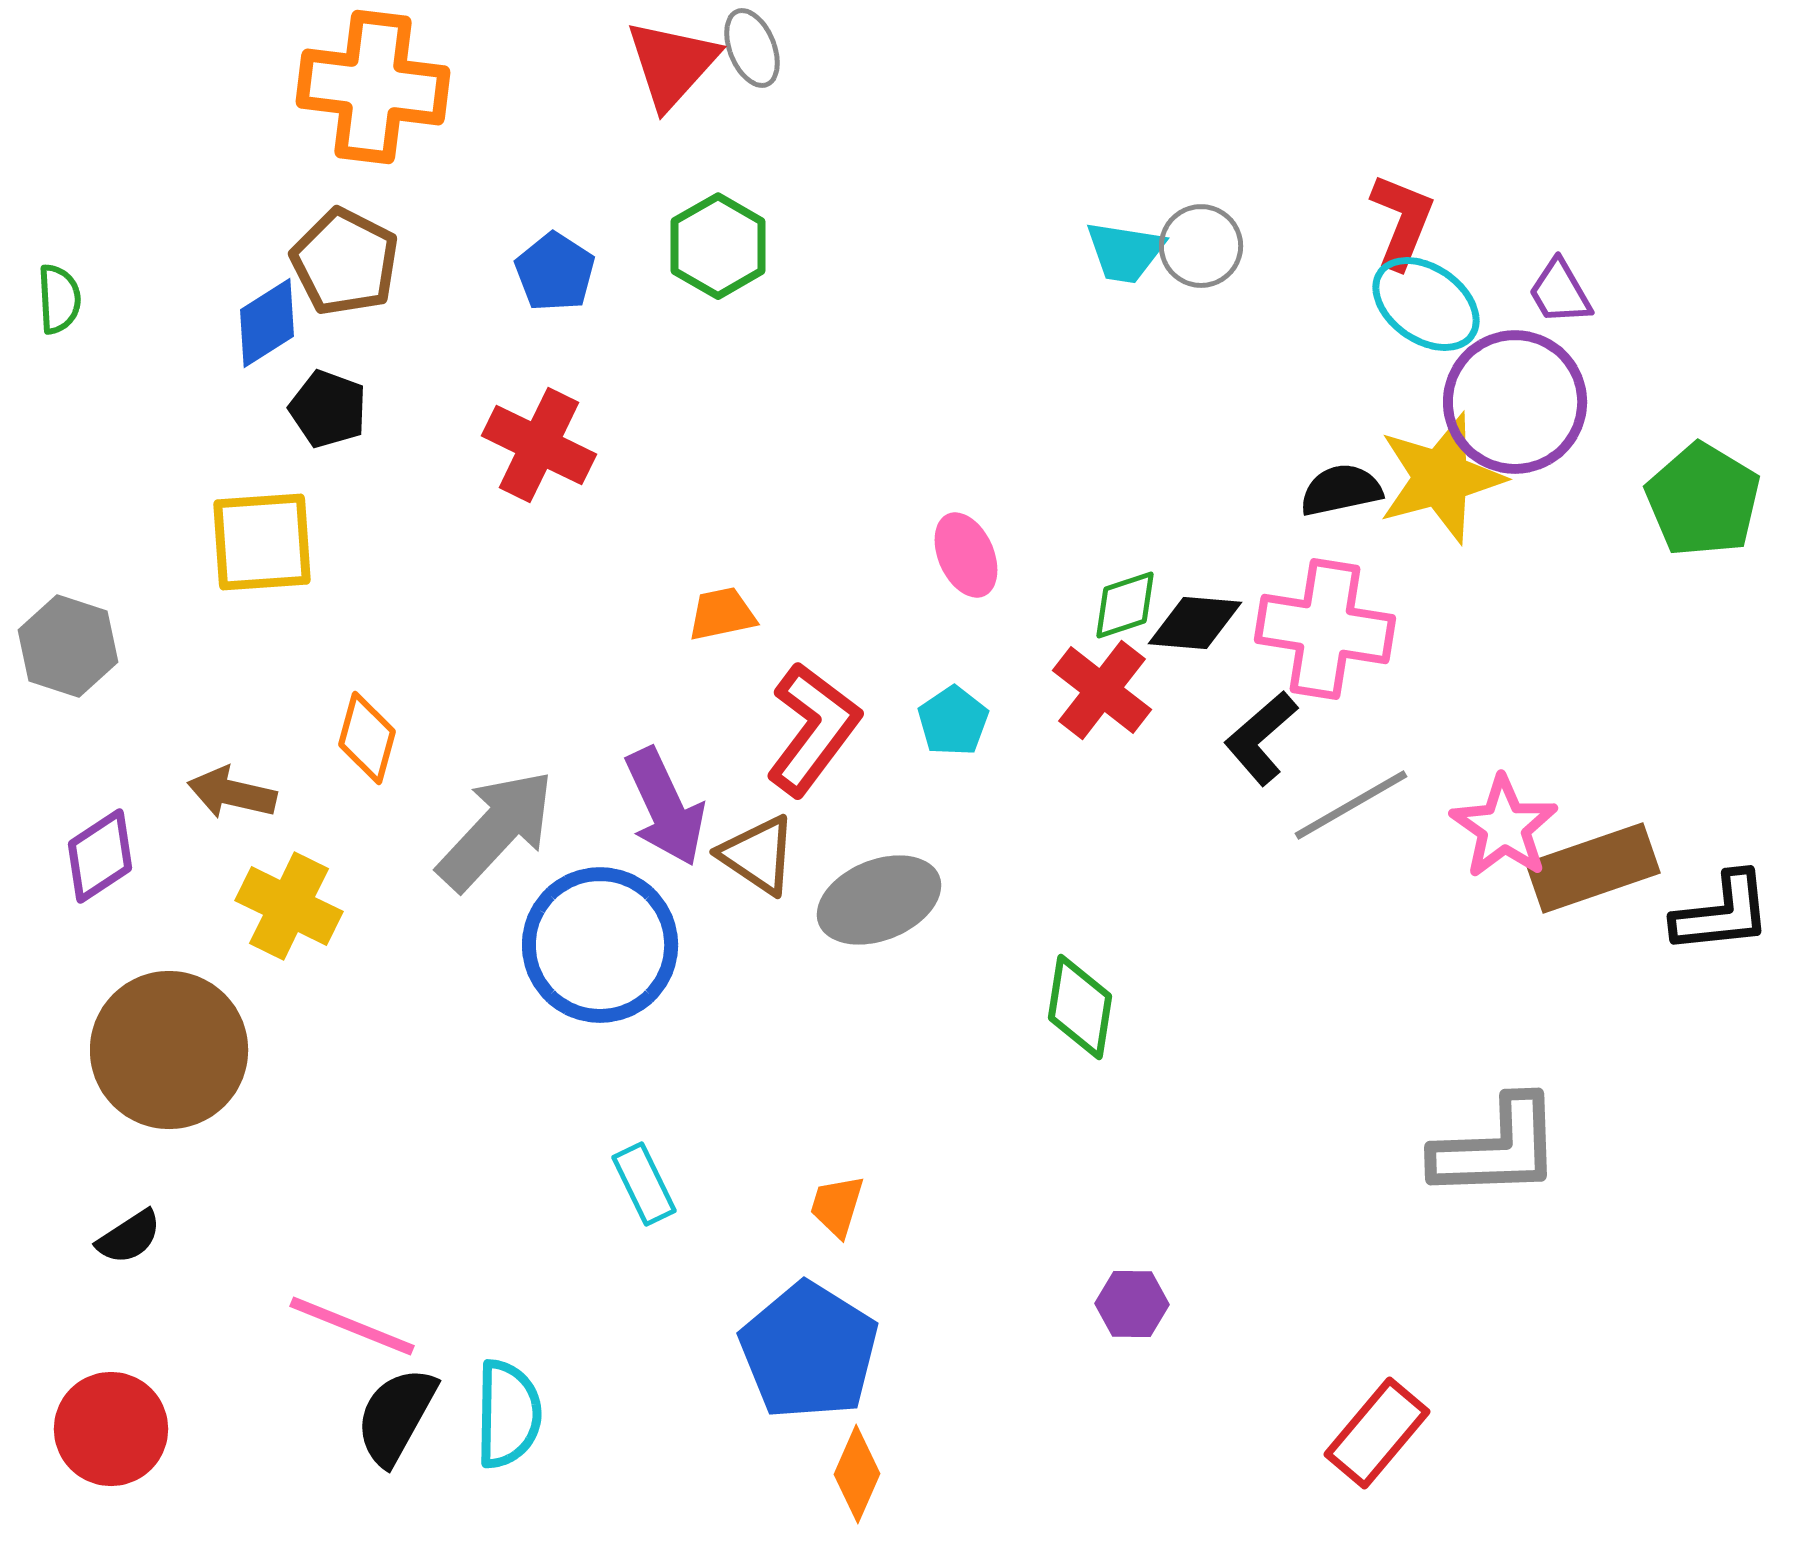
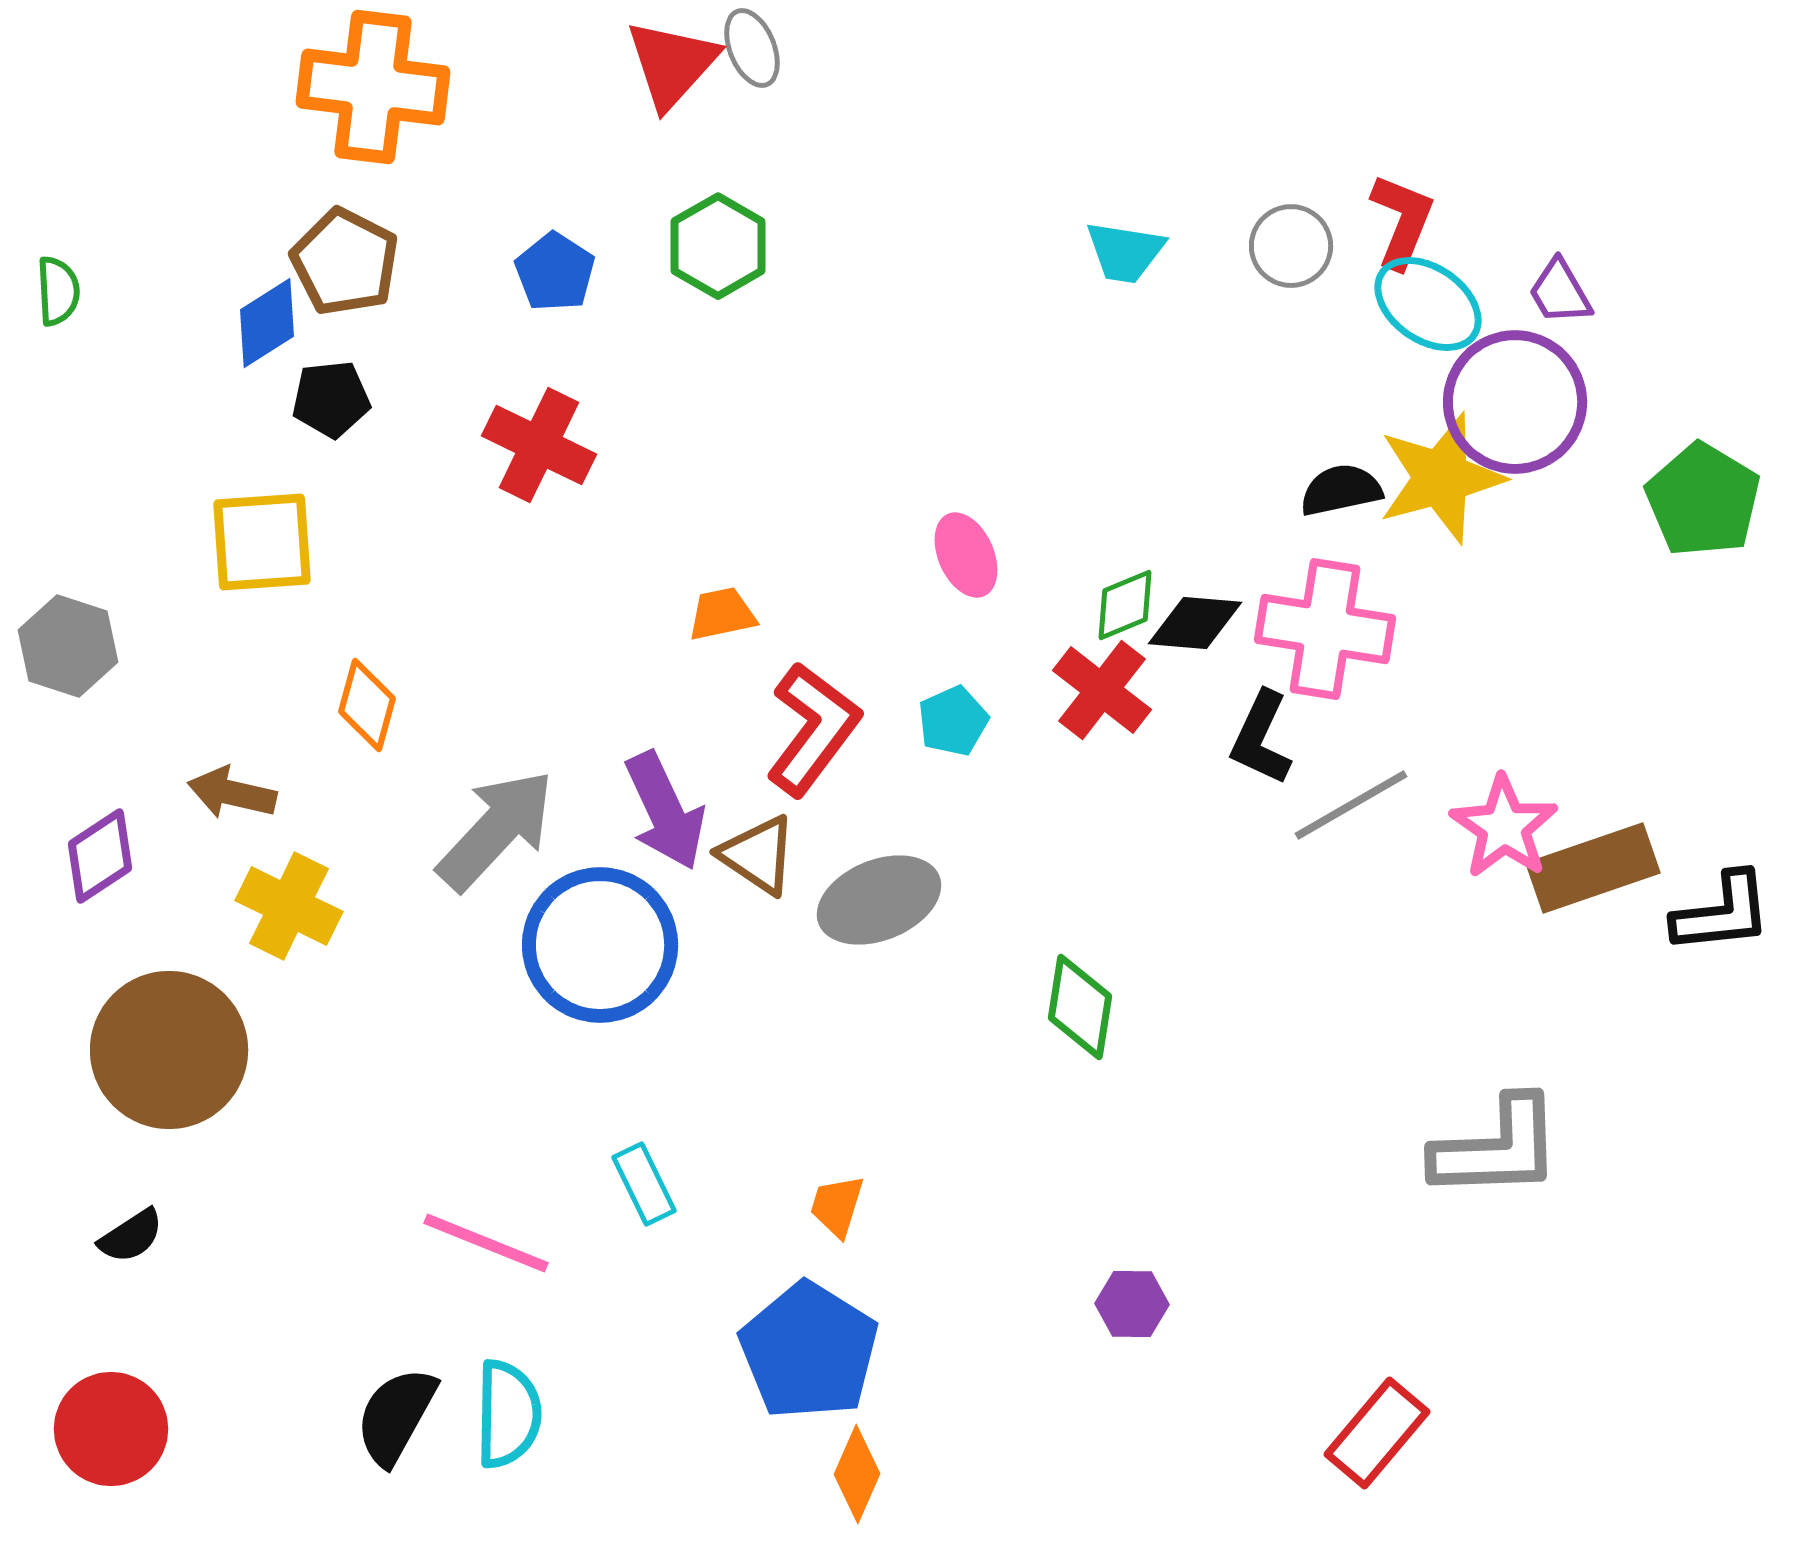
gray circle at (1201, 246): moved 90 px right
green semicircle at (59, 299): moved 1 px left, 8 px up
cyan ellipse at (1426, 304): moved 2 px right
black pentagon at (328, 409): moved 3 px right, 10 px up; rotated 26 degrees counterclockwise
green diamond at (1125, 605): rotated 4 degrees counterclockwise
cyan pentagon at (953, 721): rotated 10 degrees clockwise
orange diamond at (367, 738): moved 33 px up
black L-shape at (1261, 738): rotated 24 degrees counterclockwise
purple arrow at (665, 807): moved 4 px down
black semicircle at (129, 1237): moved 2 px right, 1 px up
pink line at (352, 1326): moved 134 px right, 83 px up
